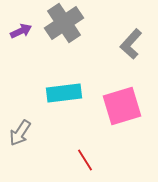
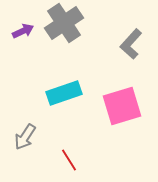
purple arrow: moved 2 px right
cyan rectangle: rotated 12 degrees counterclockwise
gray arrow: moved 5 px right, 4 px down
red line: moved 16 px left
